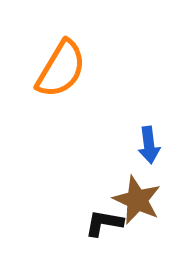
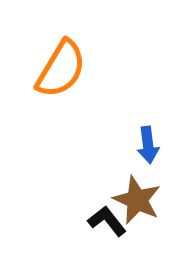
blue arrow: moved 1 px left
black L-shape: moved 3 px right, 2 px up; rotated 42 degrees clockwise
